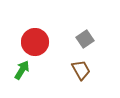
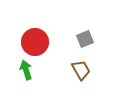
gray square: rotated 12 degrees clockwise
green arrow: moved 4 px right; rotated 48 degrees counterclockwise
